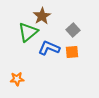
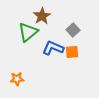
blue L-shape: moved 4 px right
